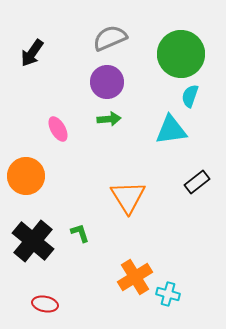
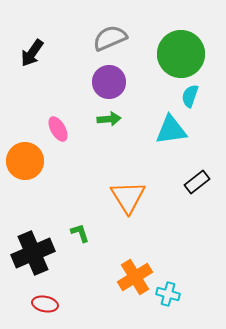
purple circle: moved 2 px right
orange circle: moved 1 px left, 15 px up
black cross: moved 12 px down; rotated 27 degrees clockwise
